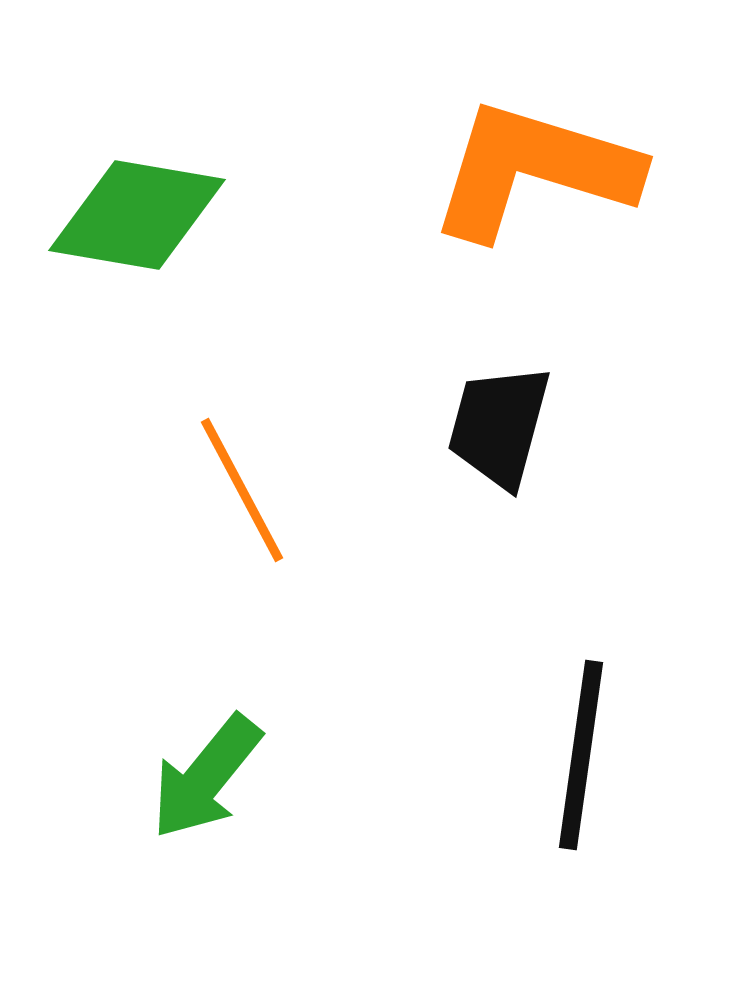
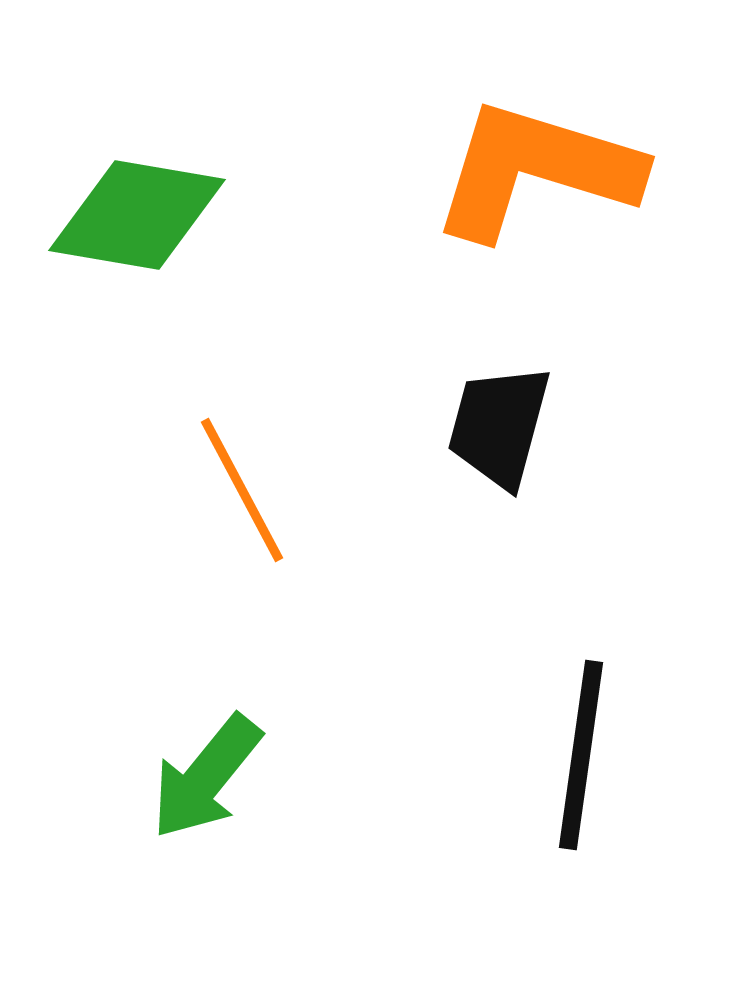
orange L-shape: moved 2 px right
